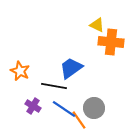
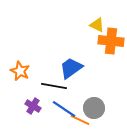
orange cross: moved 1 px up
orange line: moved 1 px right; rotated 30 degrees counterclockwise
